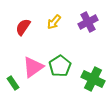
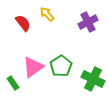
yellow arrow: moved 7 px left, 8 px up; rotated 98 degrees clockwise
red semicircle: moved 4 px up; rotated 108 degrees clockwise
green pentagon: moved 1 px right
